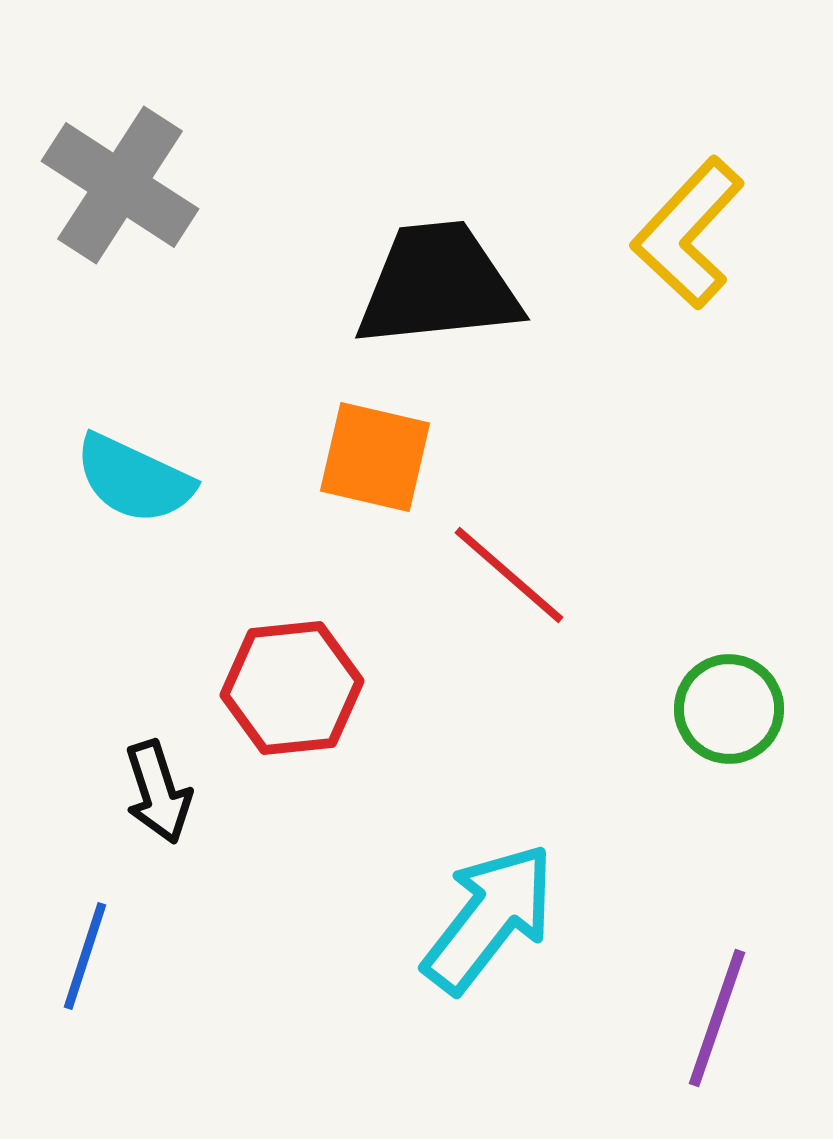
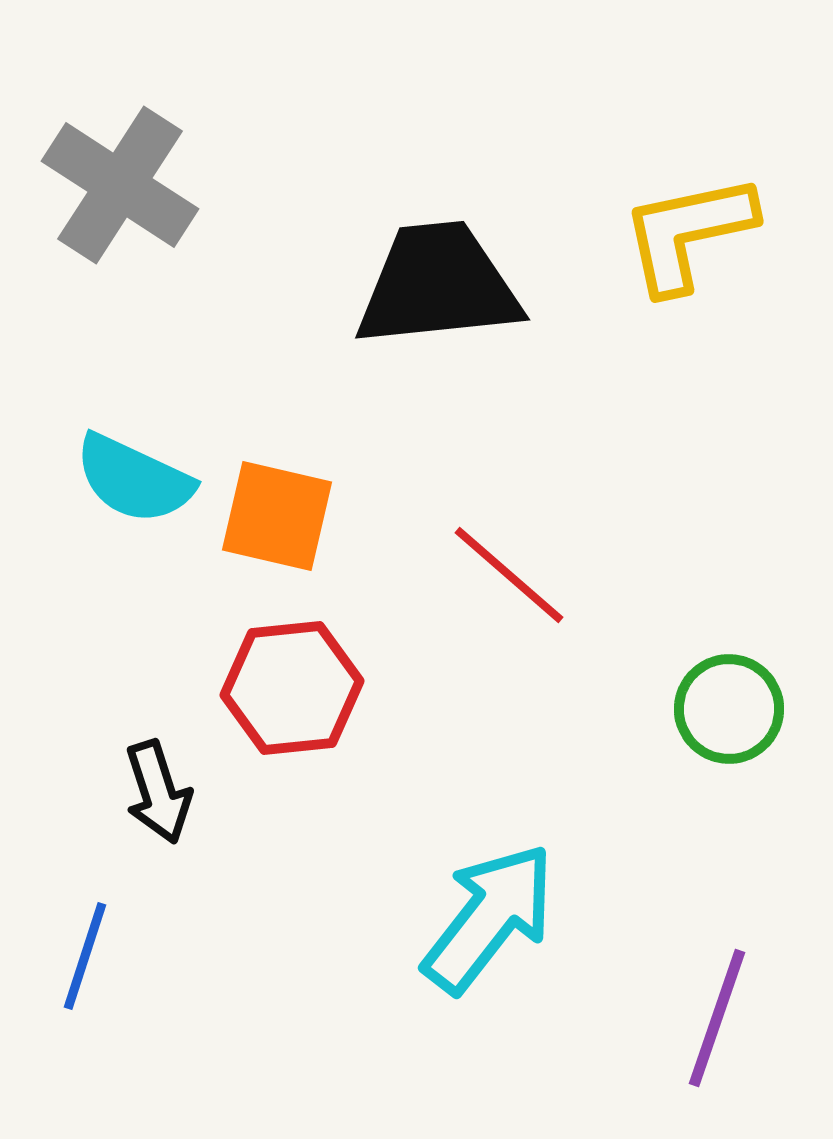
yellow L-shape: rotated 35 degrees clockwise
orange square: moved 98 px left, 59 px down
